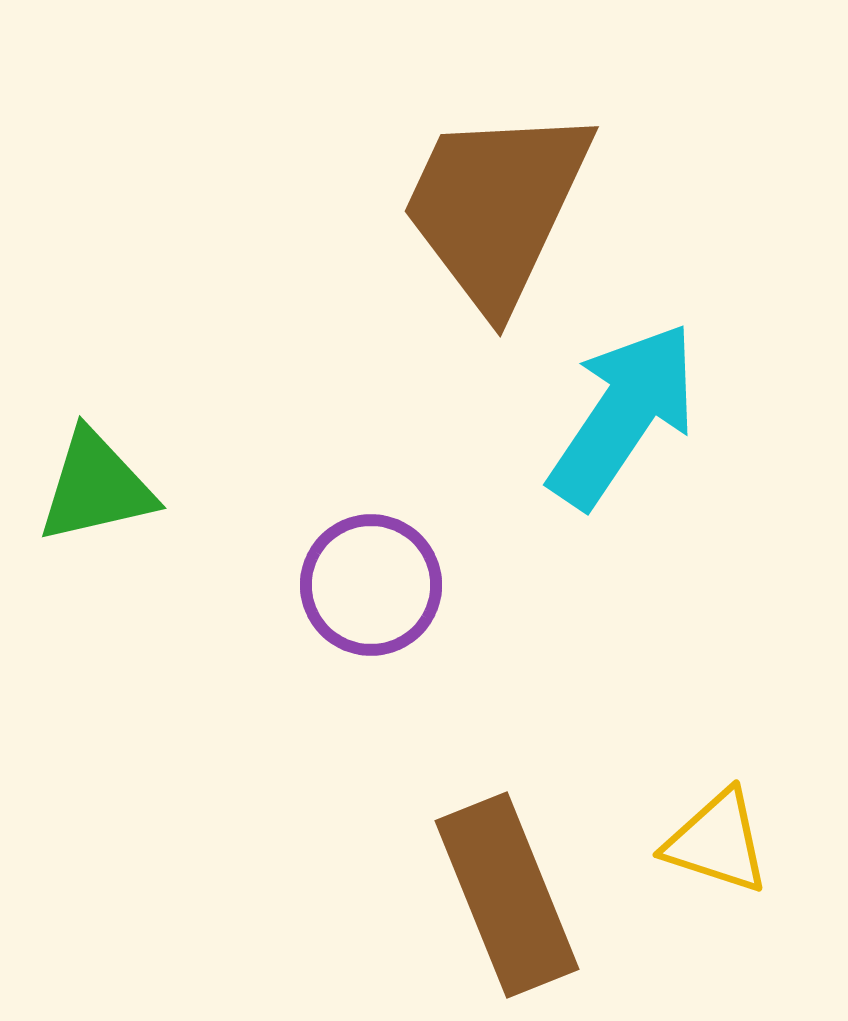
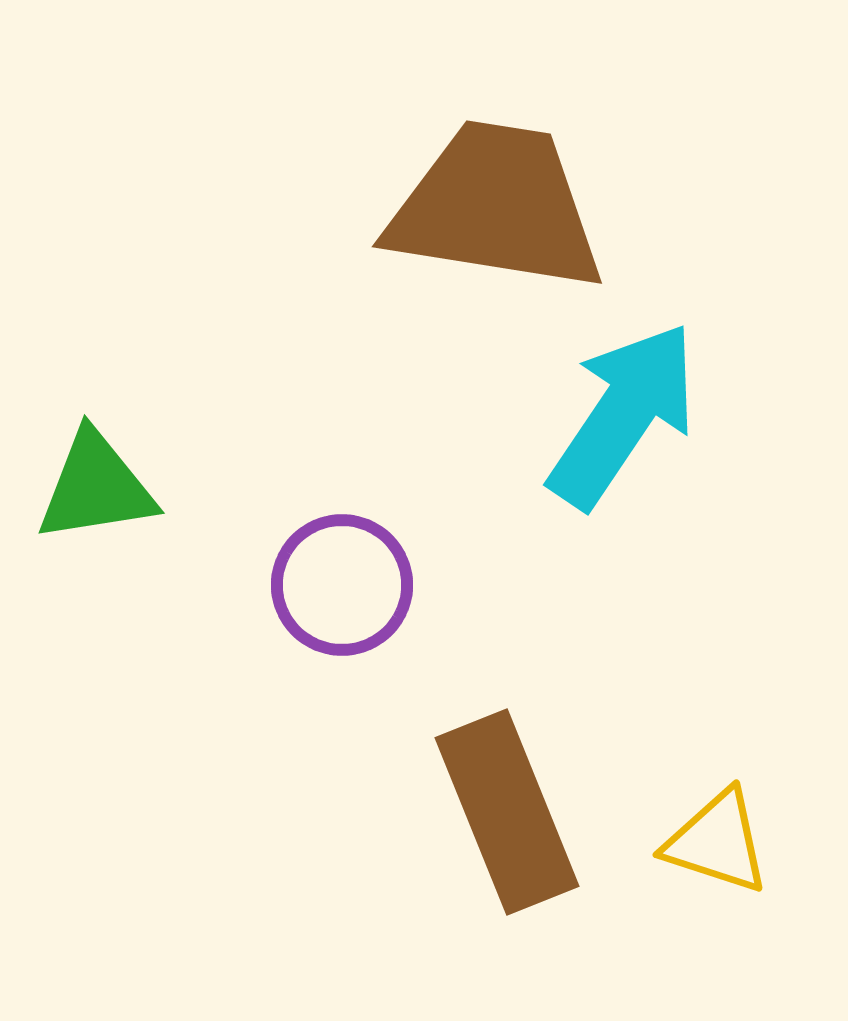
brown trapezoid: rotated 74 degrees clockwise
green triangle: rotated 4 degrees clockwise
purple circle: moved 29 px left
brown rectangle: moved 83 px up
